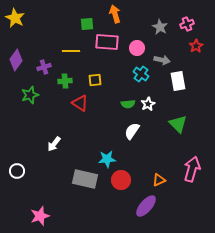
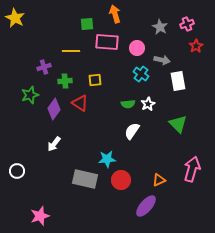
purple diamond: moved 38 px right, 49 px down
